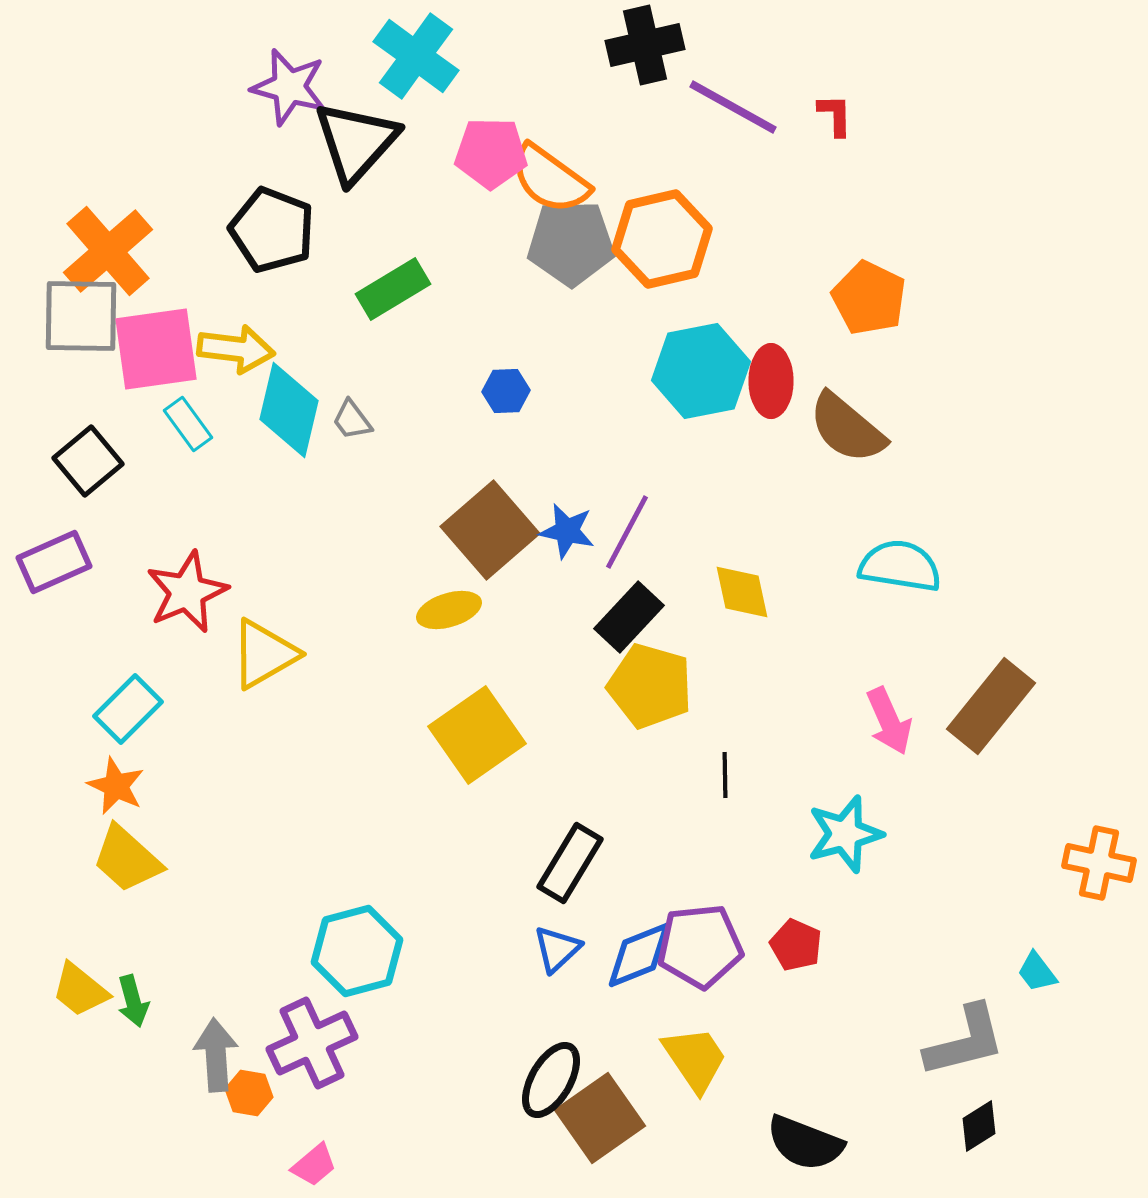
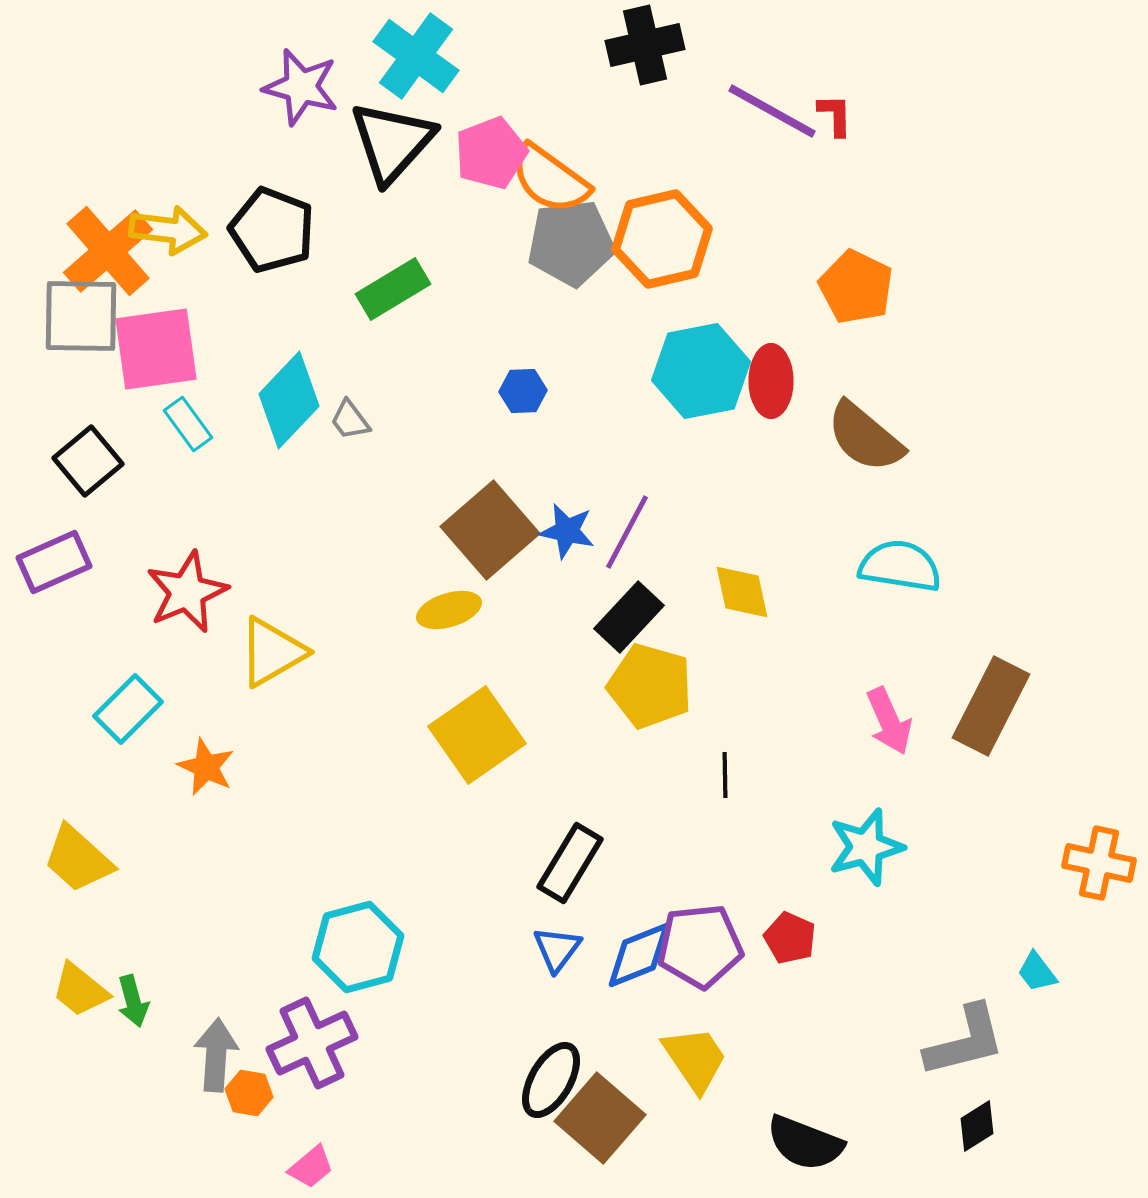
purple star at (289, 87): moved 12 px right
purple line at (733, 107): moved 39 px right, 4 px down
black triangle at (356, 142): moved 36 px right
pink pentagon at (491, 153): rotated 22 degrees counterclockwise
gray pentagon at (571, 243): rotated 6 degrees counterclockwise
orange pentagon at (869, 298): moved 13 px left, 11 px up
yellow arrow at (236, 349): moved 68 px left, 119 px up
blue hexagon at (506, 391): moved 17 px right
cyan diamond at (289, 410): moved 10 px up; rotated 30 degrees clockwise
gray trapezoid at (352, 420): moved 2 px left
brown semicircle at (847, 428): moved 18 px right, 9 px down
yellow triangle at (264, 654): moved 8 px right, 2 px up
brown rectangle at (991, 706): rotated 12 degrees counterclockwise
orange star at (116, 786): moved 90 px right, 19 px up
cyan star at (845, 834): moved 21 px right, 13 px down
yellow trapezoid at (127, 859): moved 49 px left
red pentagon at (796, 945): moved 6 px left, 7 px up
blue triangle at (557, 949): rotated 10 degrees counterclockwise
cyan hexagon at (357, 951): moved 1 px right, 4 px up
gray arrow at (216, 1055): rotated 8 degrees clockwise
brown square at (600, 1118): rotated 14 degrees counterclockwise
black diamond at (979, 1126): moved 2 px left
pink trapezoid at (314, 1165): moved 3 px left, 2 px down
